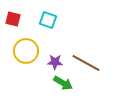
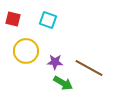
brown line: moved 3 px right, 5 px down
